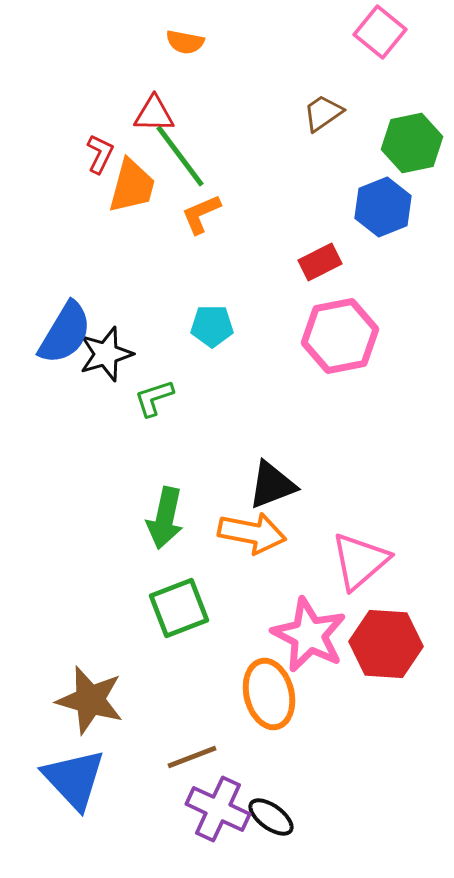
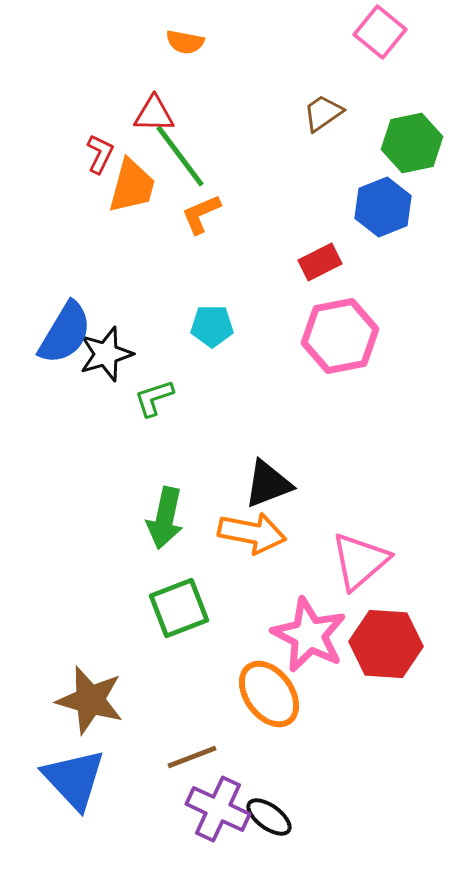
black triangle: moved 4 px left, 1 px up
orange ellipse: rotated 22 degrees counterclockwise
black ellipse: moved 2 px left
